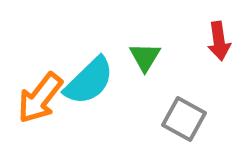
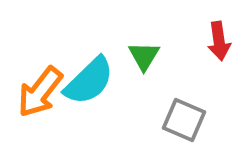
green triangle: moved 1 px left, 1 px up
orange arrow: moved 6 px up
gray square: moved 1 px down; rotated 6 degrees counterclockwise
